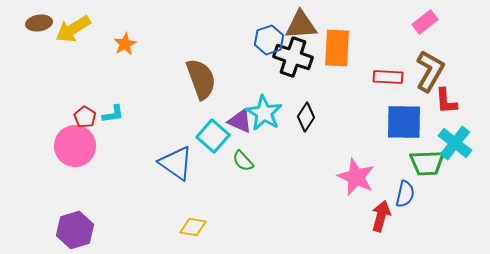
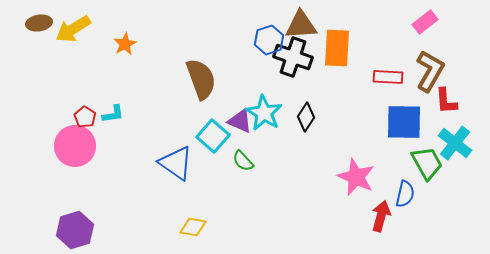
green trapezoid: rotated 117 degrees counterclockwise
